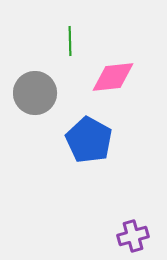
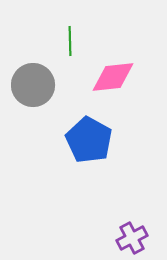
gray circle: moved 2 px left, 8 px up
purple cross: moved 1 px left, 2 px down; rotated 12 degrees counterclockwise
